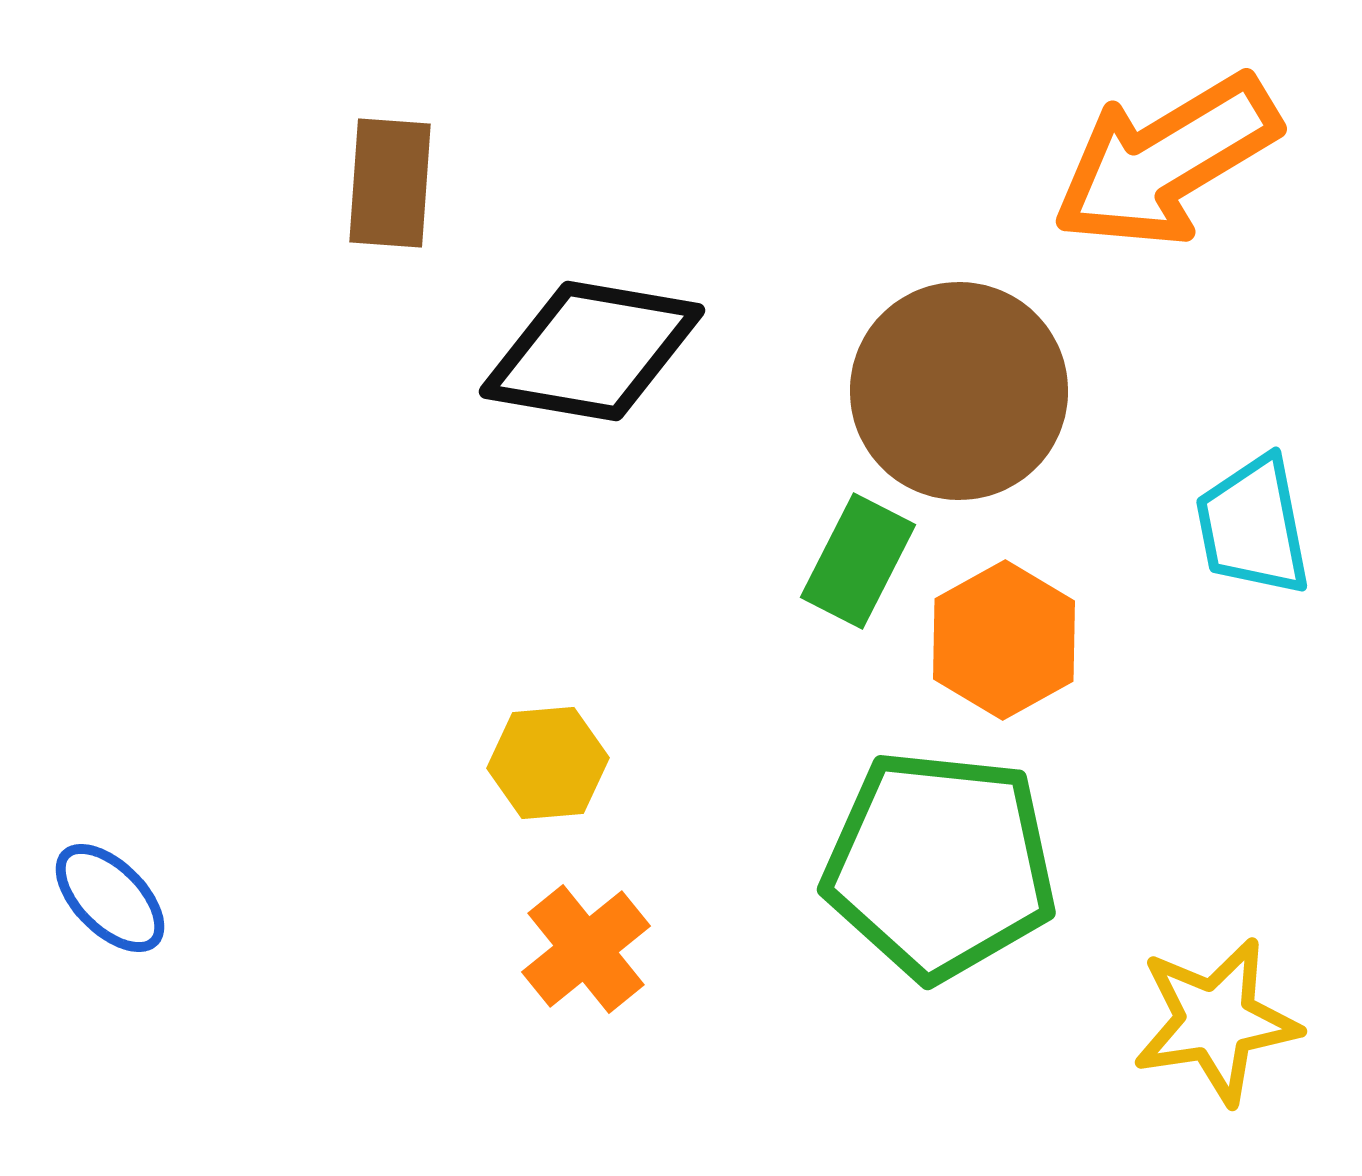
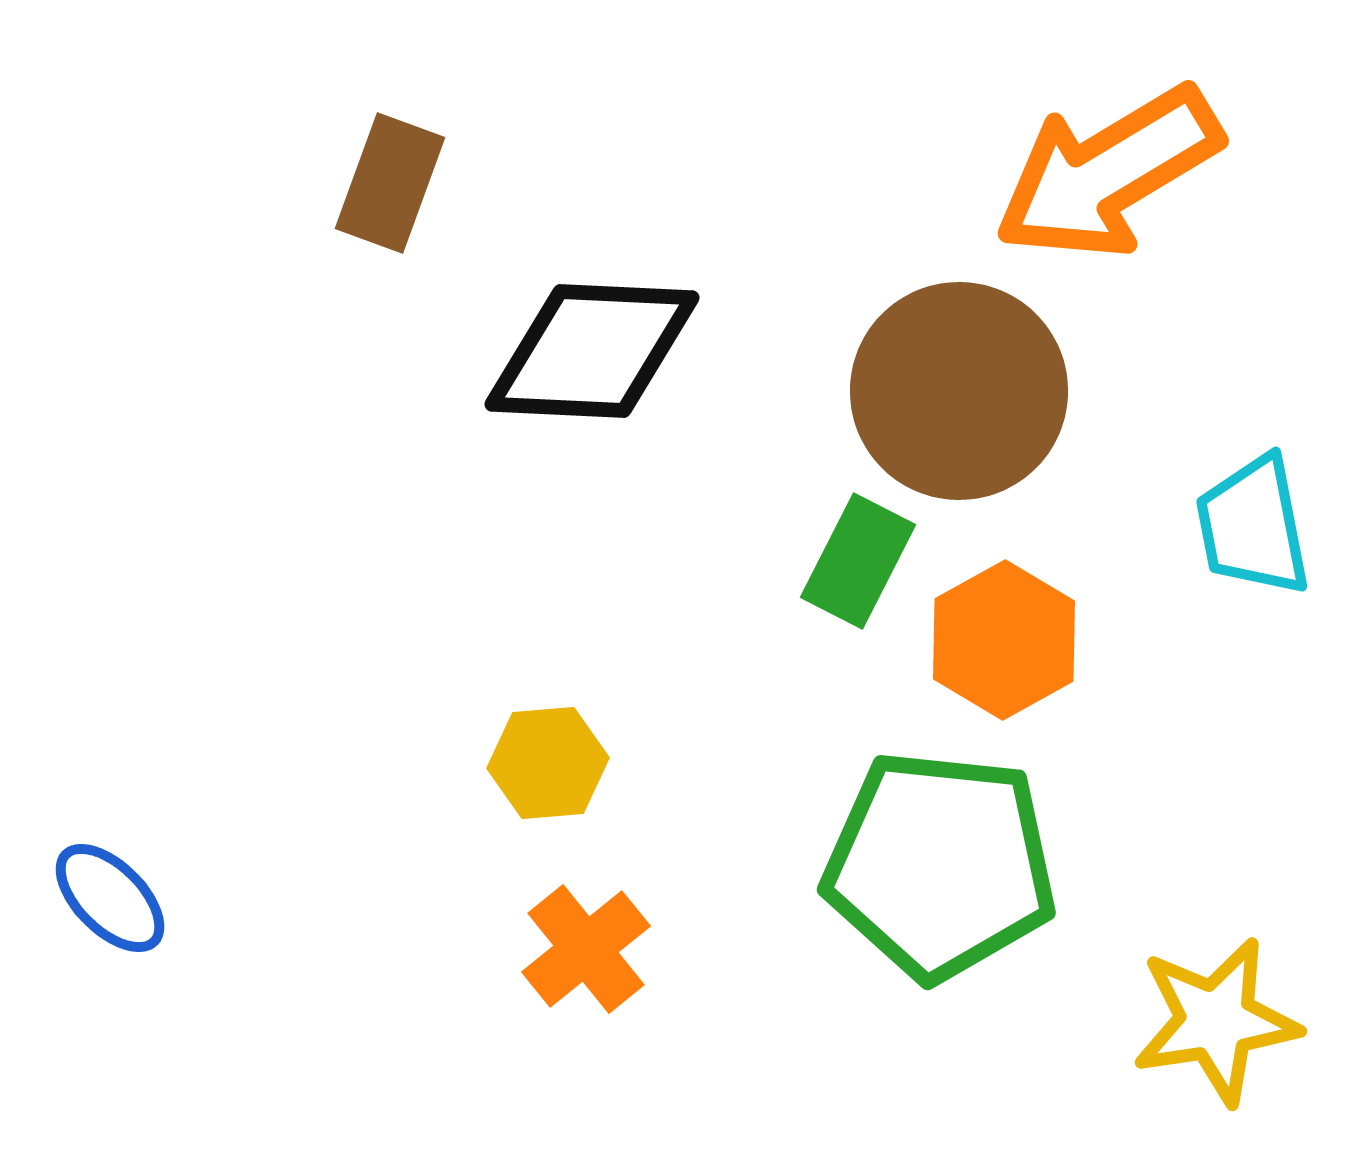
orange arrow: moved 58 px left, 12 px down
brown rectangle: rotated 16 degrees clockwise
black diamond: rotated 7 degrees counterclockwise
